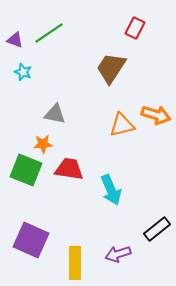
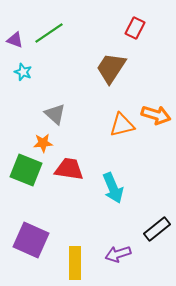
gray triangle: rotated 30 degrees clockwise
orange star: moved 1 px up
cyan arrow: moved 2 px right, 2 px up
